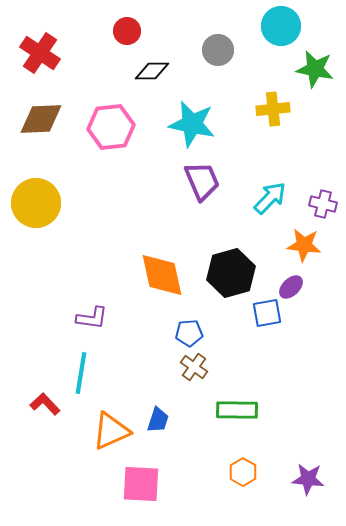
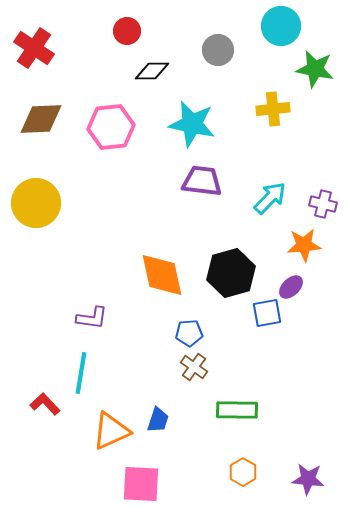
red cross: moved 6 px left, 5 px up
purple trapezoid: rotated 60 degrees counterclockwise
orange star: rotated 12 degrees counterclockwise
